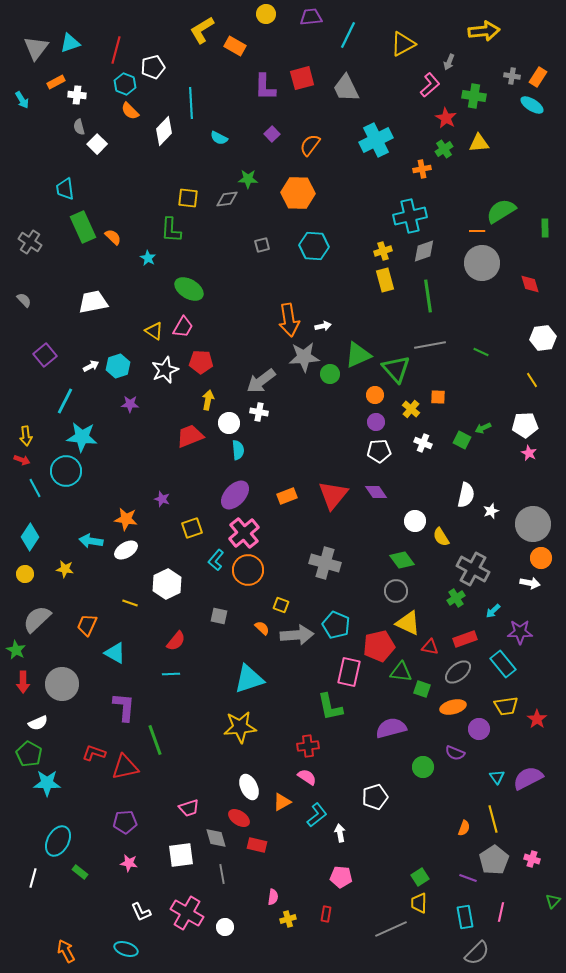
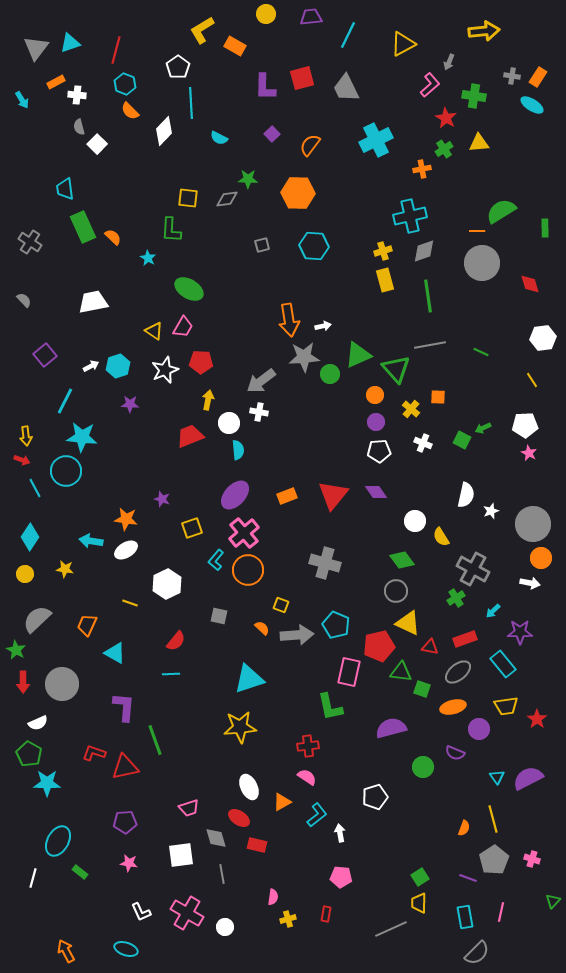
white pentagon at (153, 67): moved 25 px right; rotated 20 degrees counterclockwise
